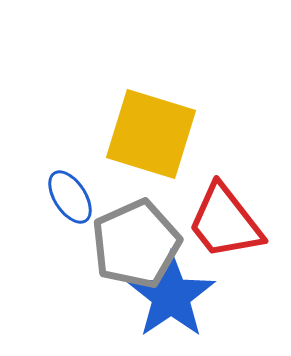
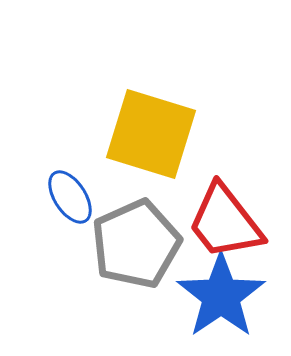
blue star: moved 50 px right
